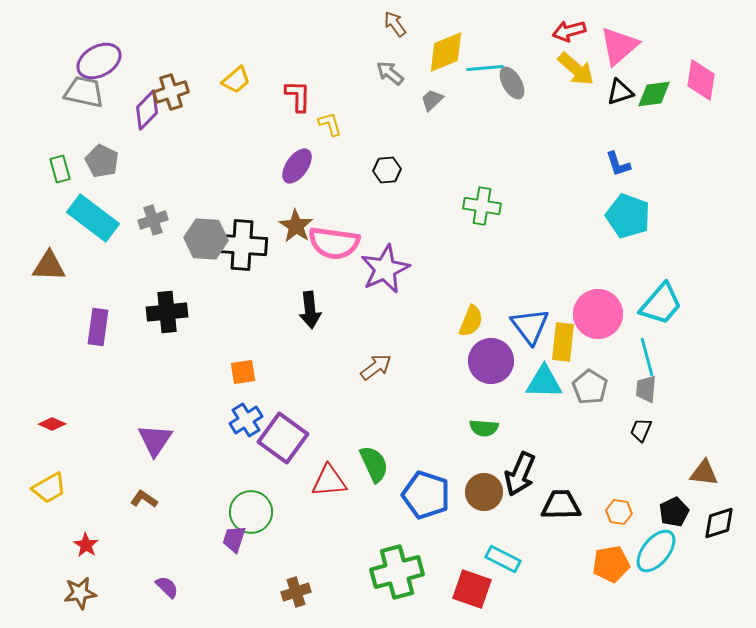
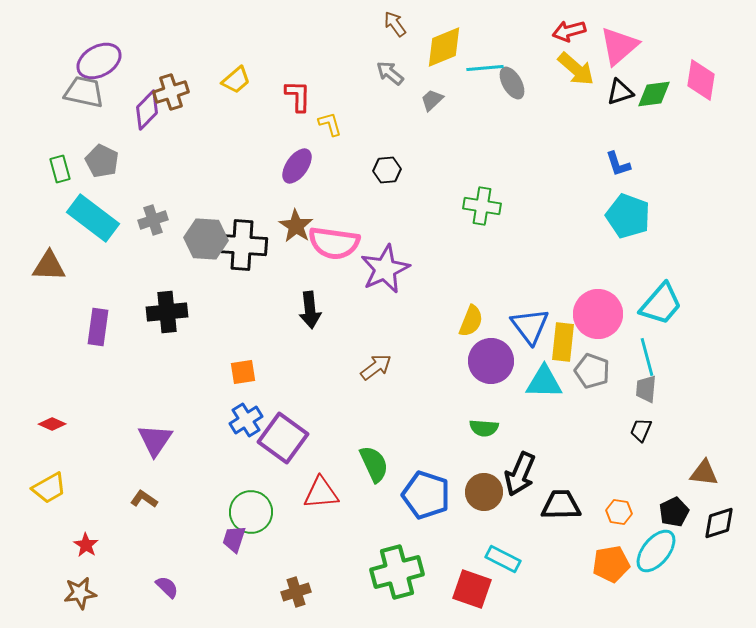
yellow diamond at (446, 52): moved 2 px left, 5 px up
gray pentagon at (590, 387): moved 2 px right, 16 px up; rotated 12 degrees counterclockwise
red triangle at (329, 481): moved 8 px left, 12 px down
